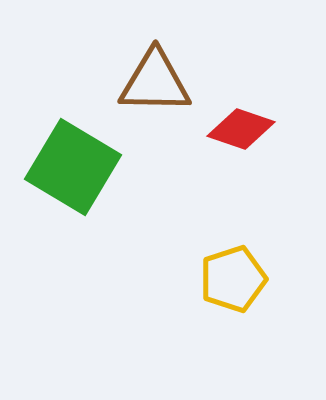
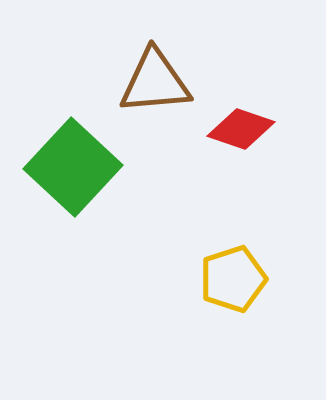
brown triangle: rotated 6 degrees counterclockwise
green square: rotated 12 degrees clockwise
